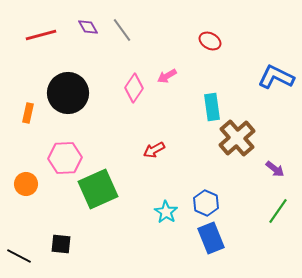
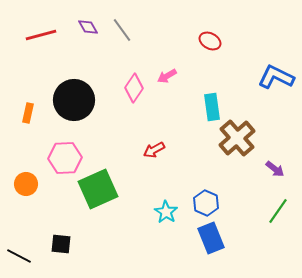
black circle: moved 6 px right, 7 px down
